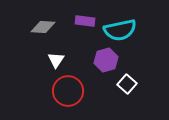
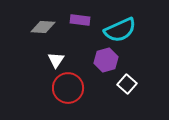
purple rectangle: moved 5 px left, 1 px up
cyan semicircle: rotated 12 degrees counterclockwise
red circle: moved 3 px up
